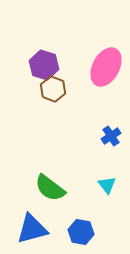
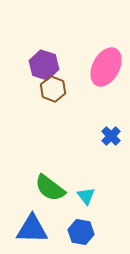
blue cross: rotated 12 degrees counterclockwise
cyan triangle: moved 21 px left, 11 px down
blue triangle: rotated 16 degrees clockwise
